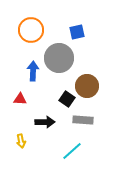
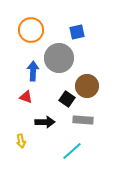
red triangle: moved 6 px right, 2 px up; rotated 16 degrees clockwise
